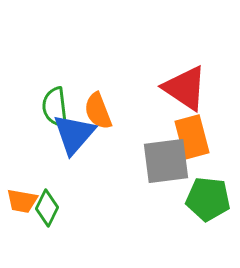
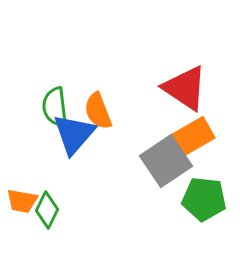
orange rectangle: rotated 75 degrees clockwise
gray square: rotated 27 degrees counterclockwise
green pentagon: moved 4 px left
green diamond: moved 2 px down
